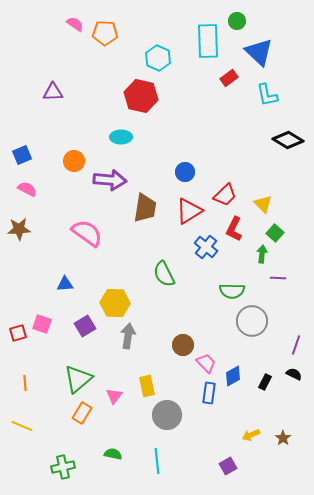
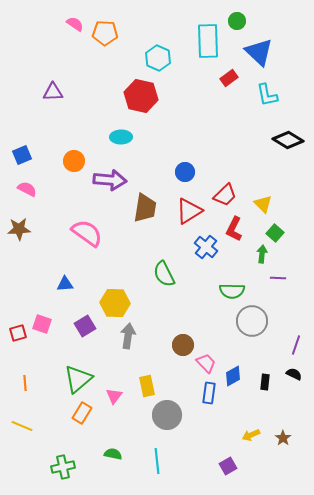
black rectangle at (265, 382): rotated 21 degrees counterclockwise
